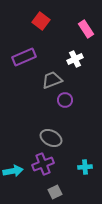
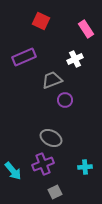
red square: rotated 12 degrees counterclockwise
cyan arrow: rotated 60 degrees clockwise
